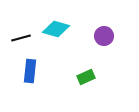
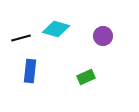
purple circle: moved 1 px left
